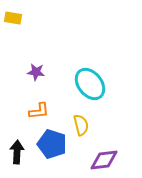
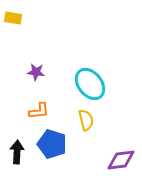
yellow semicircle: moved 5 px right, 5 px up
purple diamond: moved 17 px right
